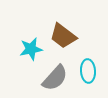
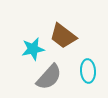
cyan star: moved 2 px right
gray semicircle: moved 6 px left, 1 px up
